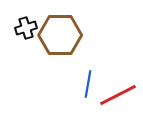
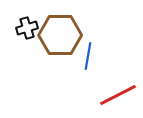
black cross: moved 1 px right
blue line: moved 28 px up
